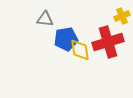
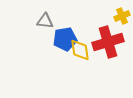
gray triangle: moved 2 px down
blue pentagon: moved 1 px left
